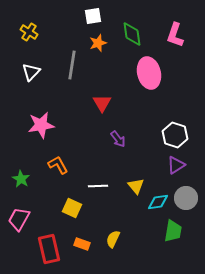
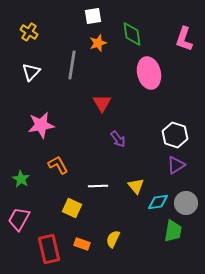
pink L-shape: moved 9 px right, 4 px down
gray circle: moved 5 px down
